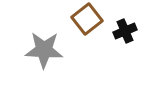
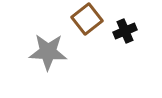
gray star: moved 4 px right, 2 px down
